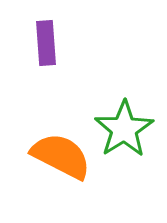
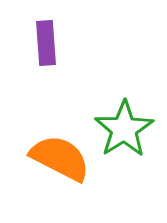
orange semicircle: moved 1 px left, 2 px down
